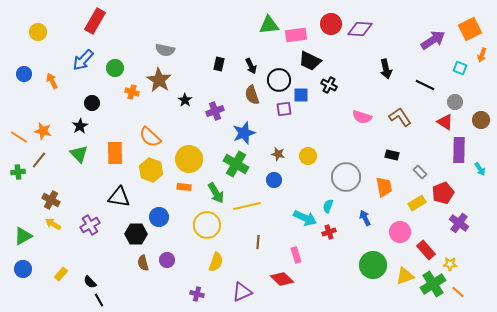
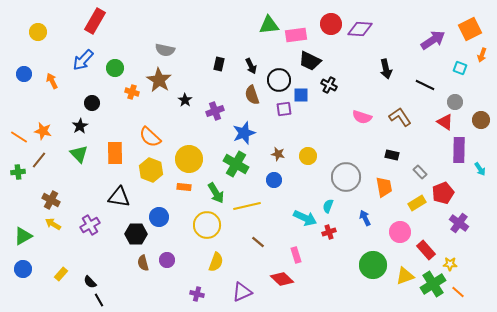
brown line at (258, 242): rotated 56 degrees counterclockwise
